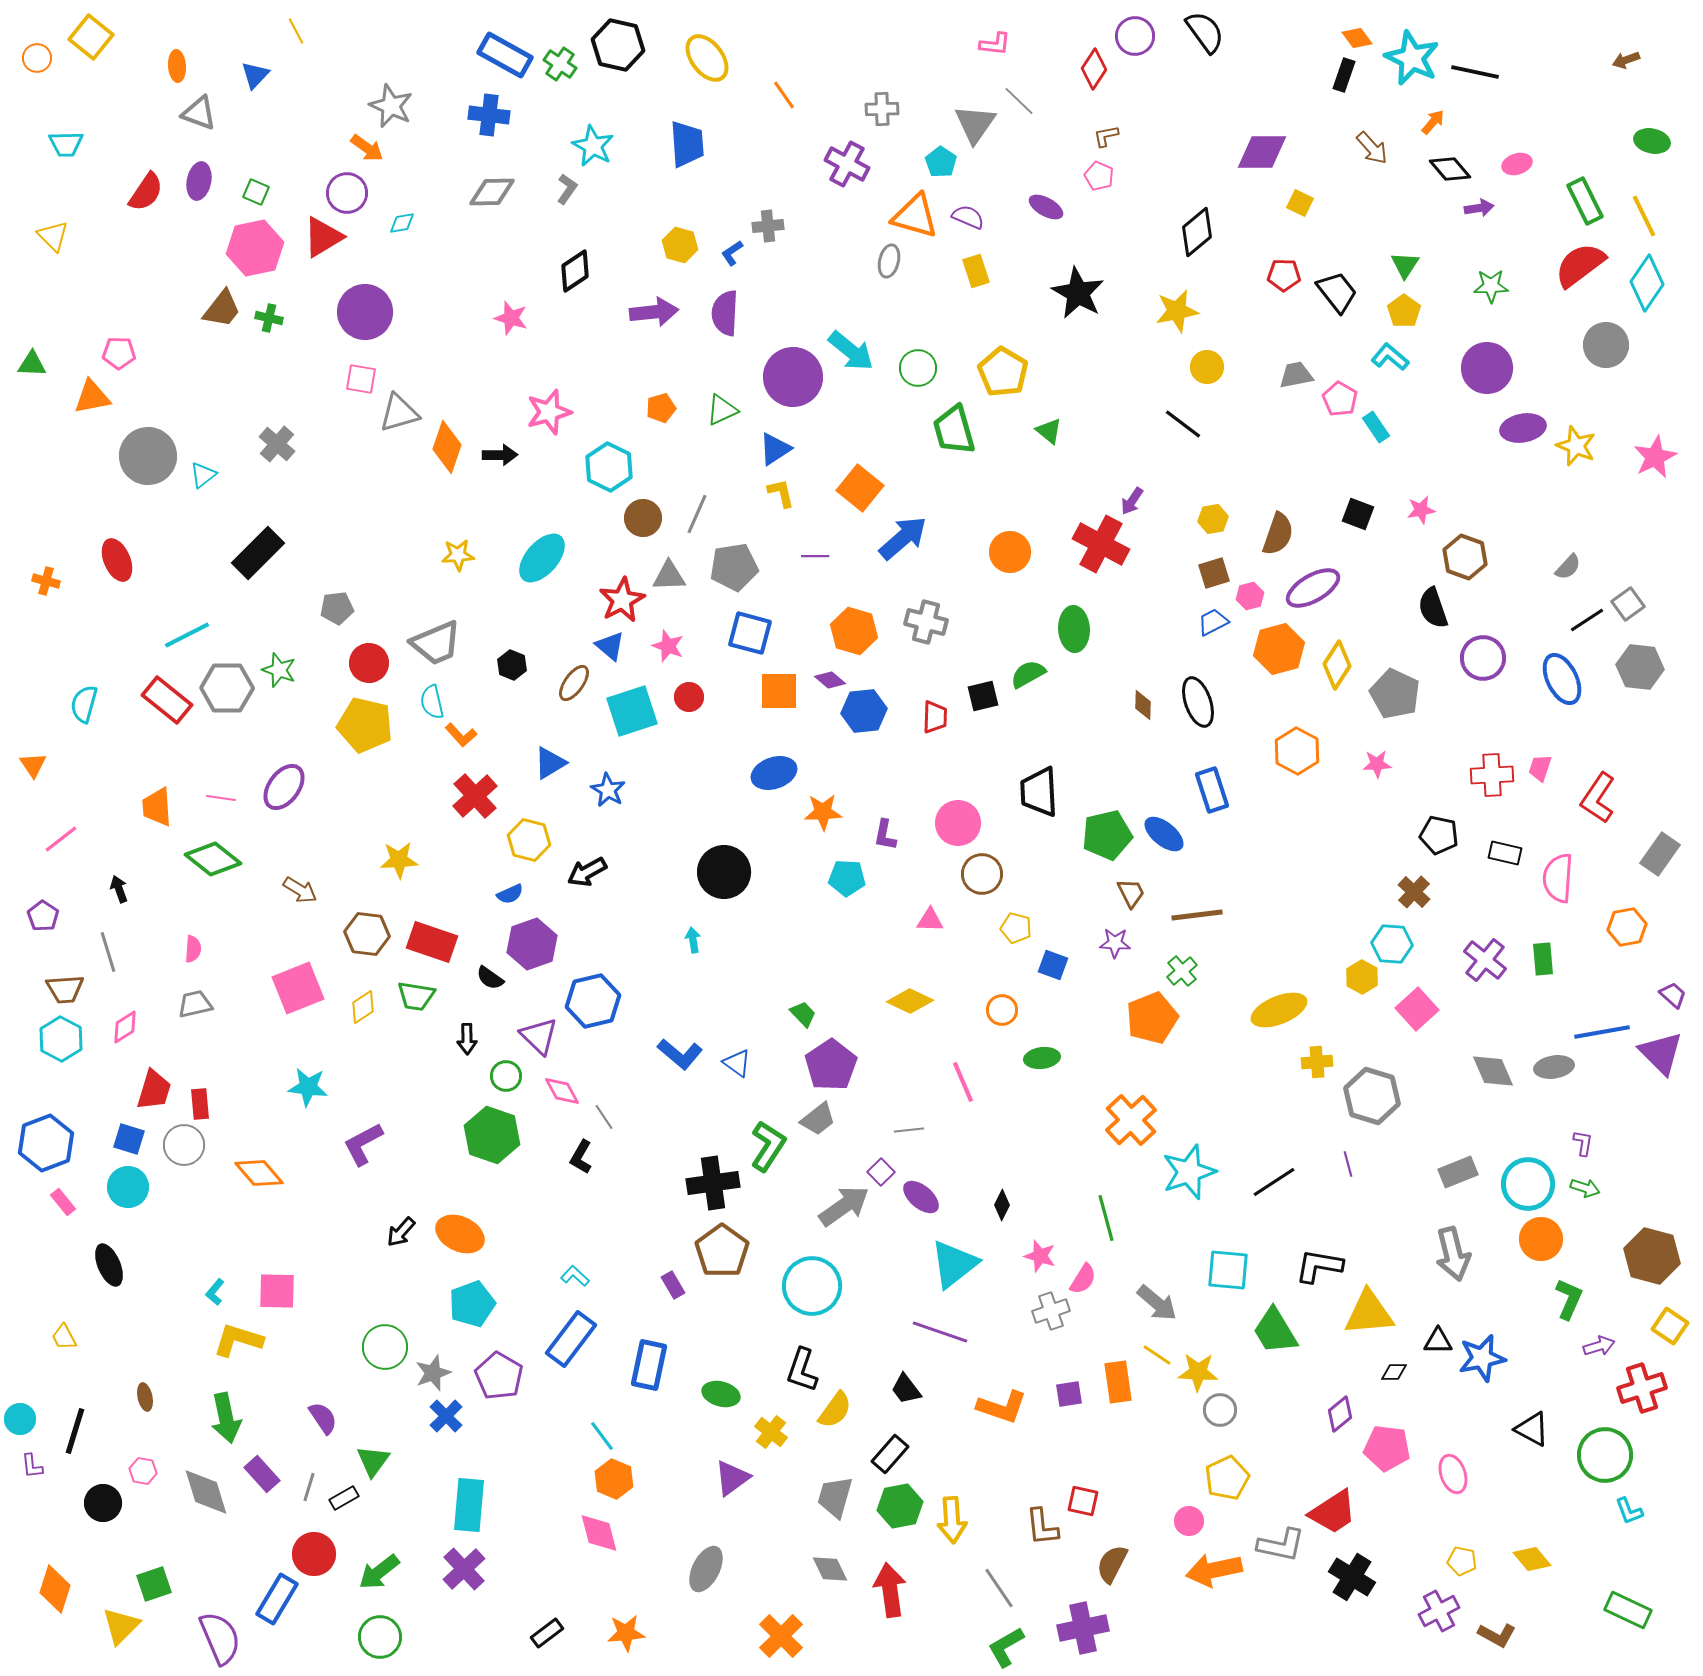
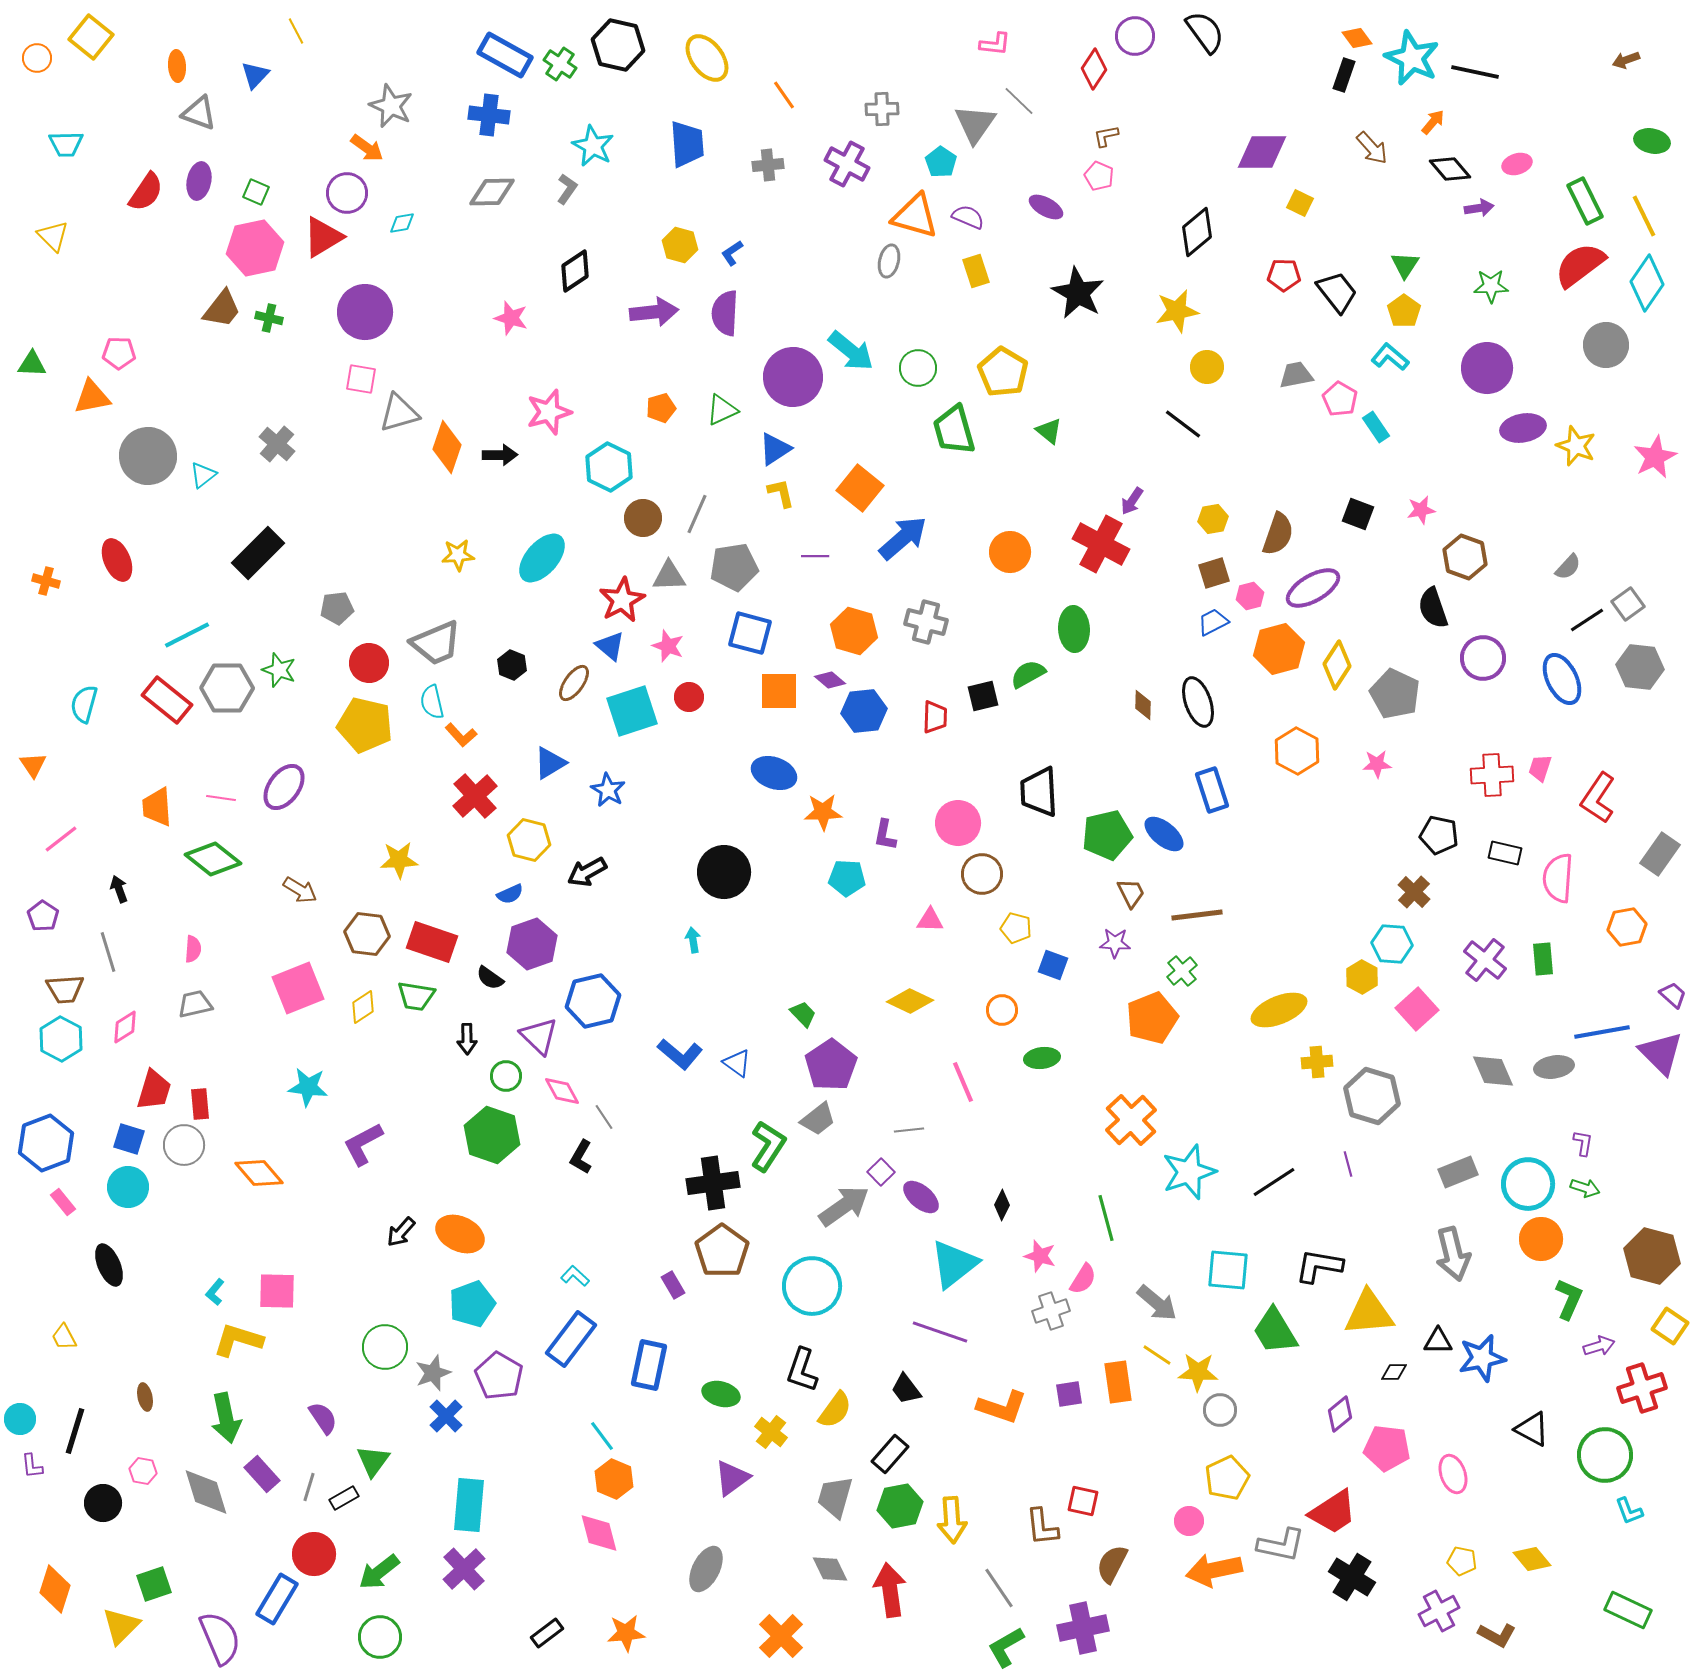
gray cross at (768, 226): moved 61 px up
blue ellipse at (774, 773): rotated 39 degrees clockwise
